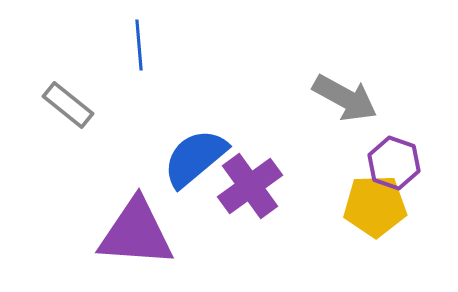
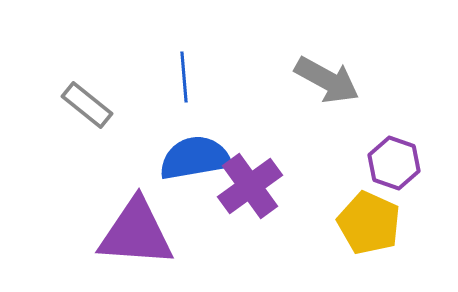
blue line: moved 45 px right, 32 px down
gray arrow: moved 18 px left, 18 px up
gray rectangle: moved 19 px right
blue semicircle: rotated 30 degrees clockwise
yellow pentagon: moved 6 px left, 17 px down; rotated 26 degrees clockwise
